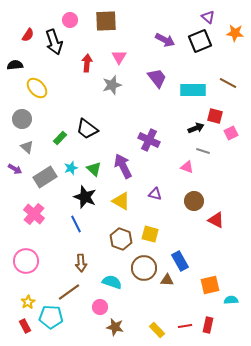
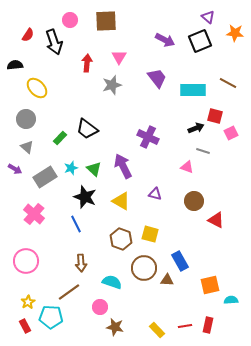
gray circle at (22, 119): moved 4 px right
purple cross at (149, 140): moved 1 px left, 3 px up
